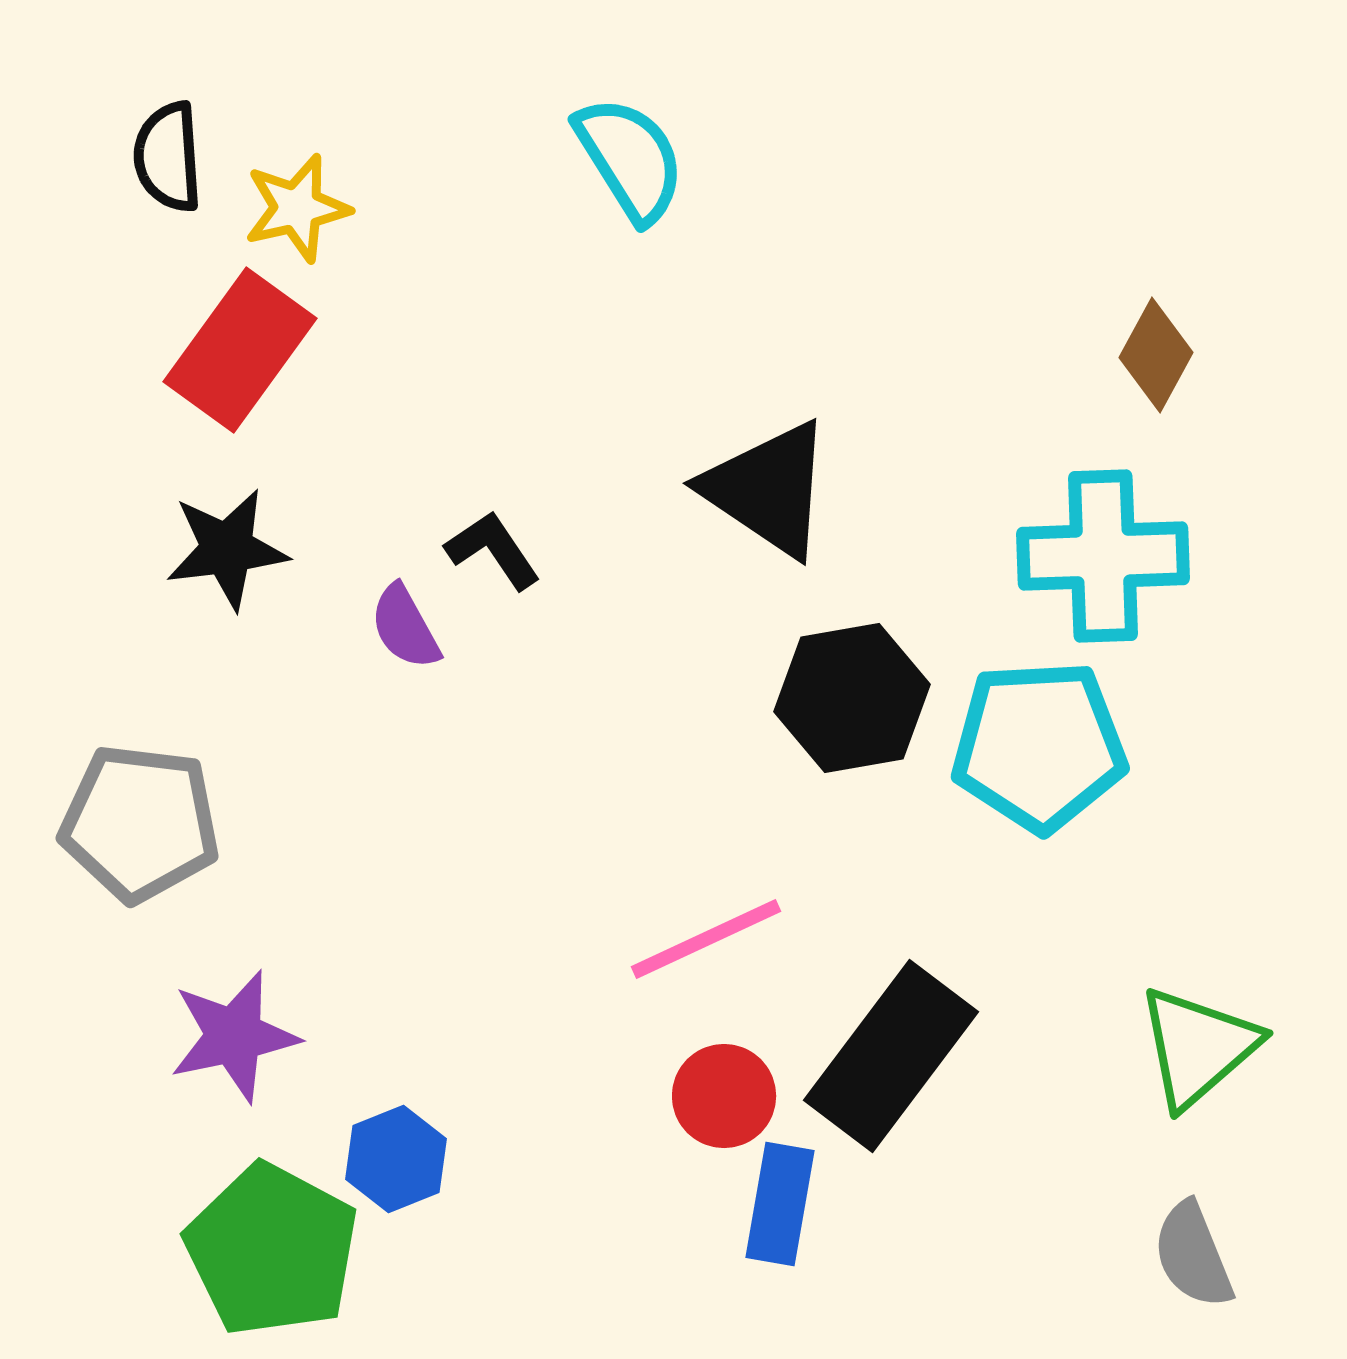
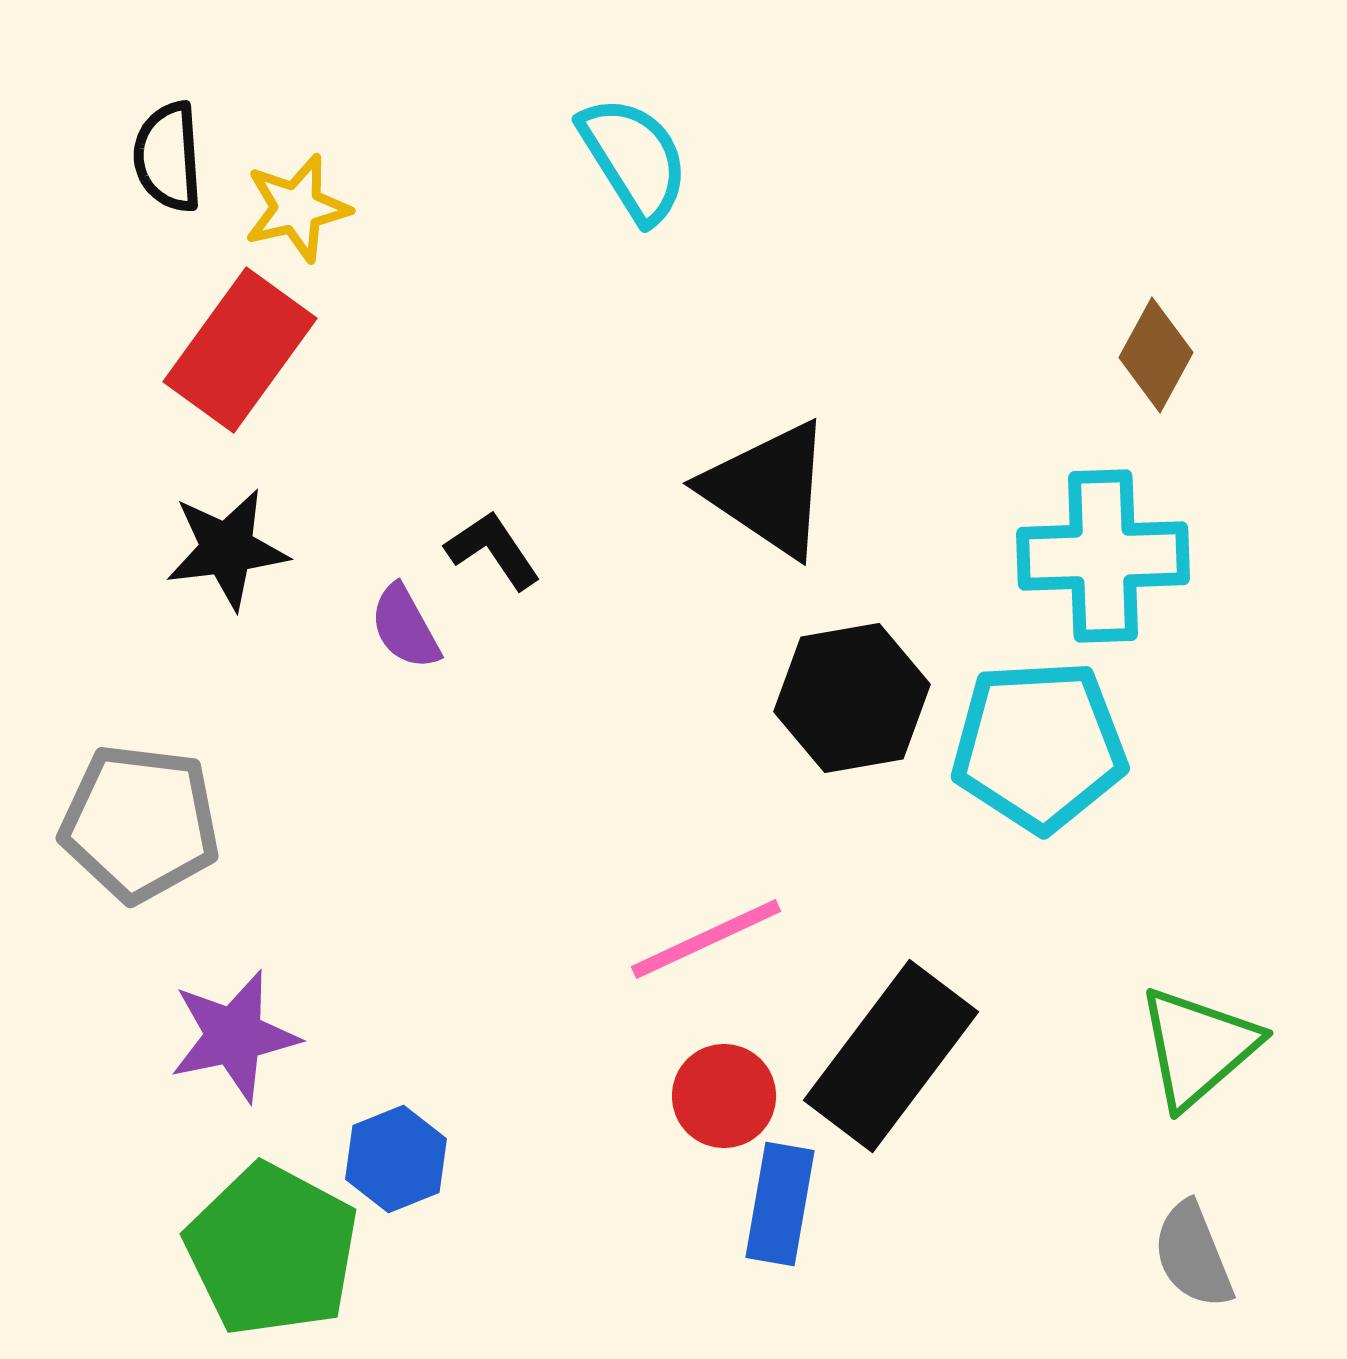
cyan semicircle: moved 4 px right
